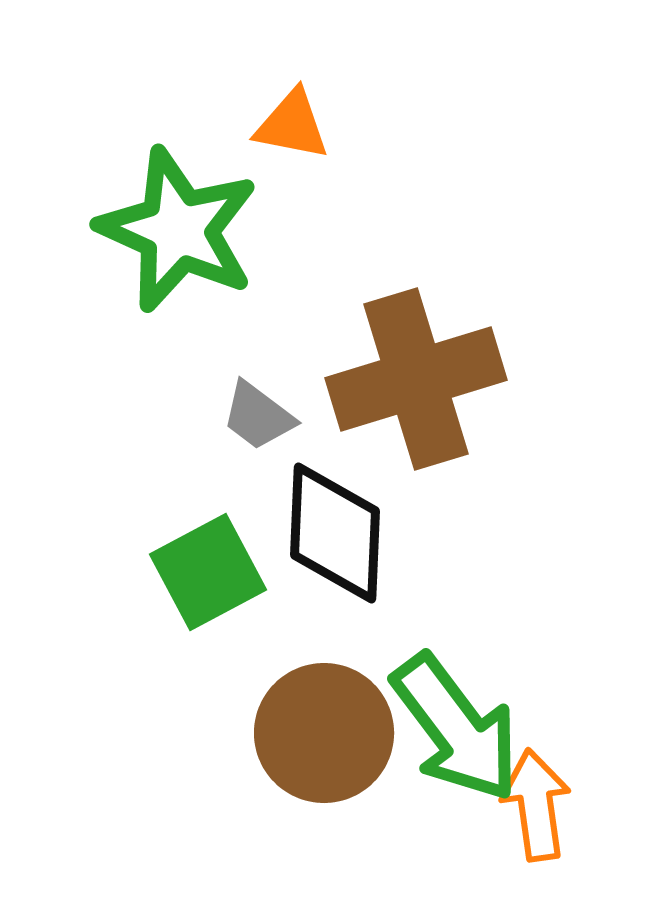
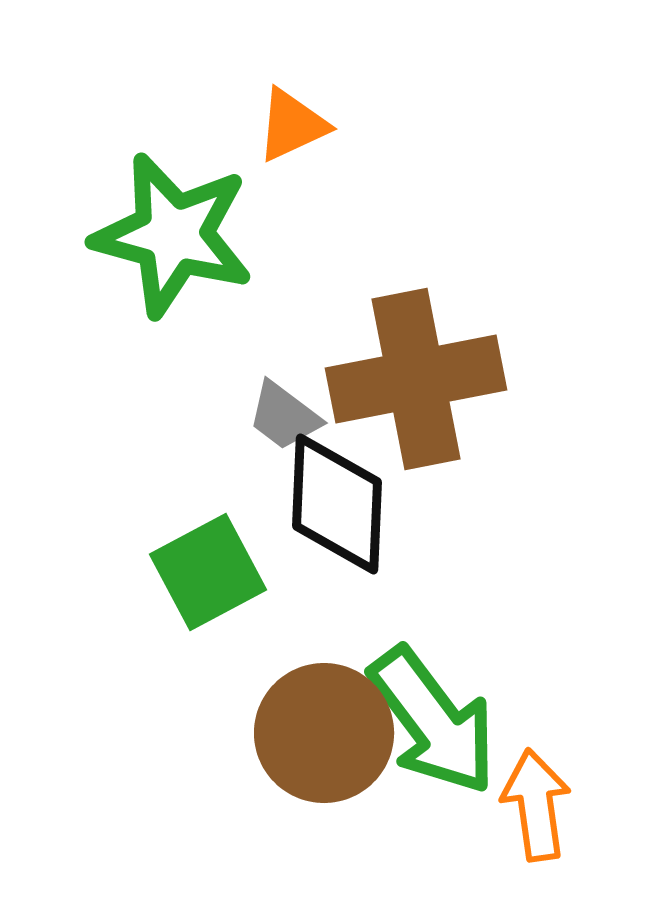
orange triangle: rotated 36 degrees counterclockwise
green star: moved 5 px left, 5 px down; rotated 9 degrees counterclockwise
brown cross: rotated 6 degrees clockwise
gray trapezoid: moved 26 px right
black diamond: moved 2 px right, 29 px up
green arrow: moved 23 px left, 7 px up
